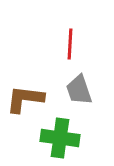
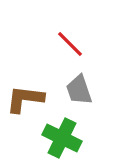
red line: rotated 48 degrees counterclockwise
green cross: moved 2 px right; rotated 18 degrees clockwise
